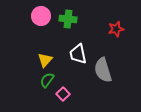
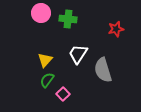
pink circle: moved 3 px up
white trapezoid: rotated 45 degrees clockwise
